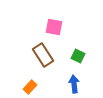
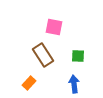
green square: rotated 24 degrees counterclockwise
orange rectangle: moved 1 px left, 4 px up
